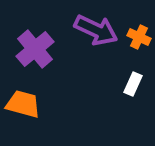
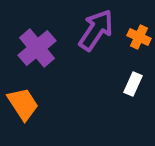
purple arrow: rotated 81 degrees counterclockwise
purple cross: moved 2 px right, 1 px up
orange trapezoid: rotated 42 degrees clockwise
